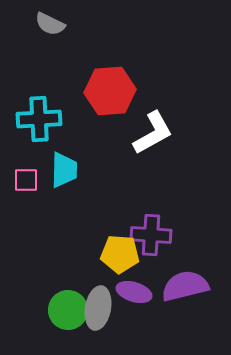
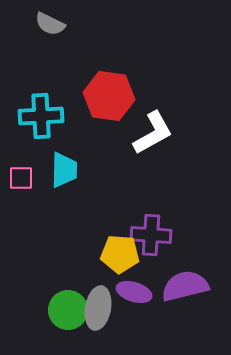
red hexagon: moved 1 px left, 5 px down; rotated 12 degrees clockwise
cyan cross: moved 2 px right, 3 px up
pink square: moved 5 px left, 2 px up
